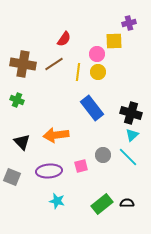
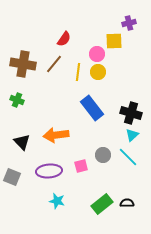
brown line: rotated 18 degrees counterclockwise
